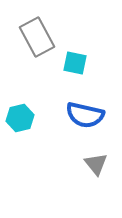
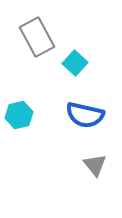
cyan square: rotated 30 degrees clockwise
cyan hexagon: moved 1 px left, 3 px up
gray triangle: moved 1 px left, 1 px down
